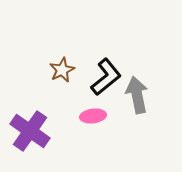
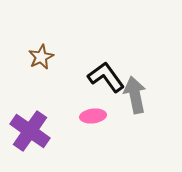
brown star: moved 21 px left, 13 px up
black L-shape: rotated 87 degrees counterclockwise
gray arrow: moved 2 px left
